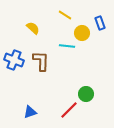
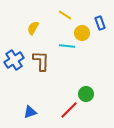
yellow semicircle: rotated 104 degrees counterclockwise
blue cross: rotated 36 degrees clockwise
